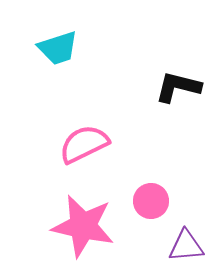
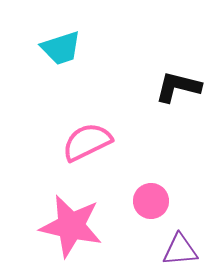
cyan trapezoid: moved 3 px right
pink semicircle: moved 3 px right, 2 px up
pink star: moved 12 px left
purple triangle: moved 6 px left, 4 px down
